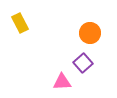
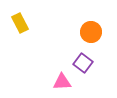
orange circle: moved 1 px right, 1 px up
purple square: rotated 12 degrees counterclockwise
